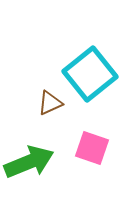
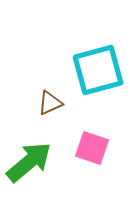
cyan square: moved 8 px right, 4 px up; rotated 24 degrees clockwise
green arrow: rotated 18 degrees counterclockwise
